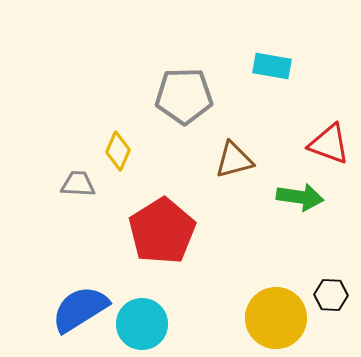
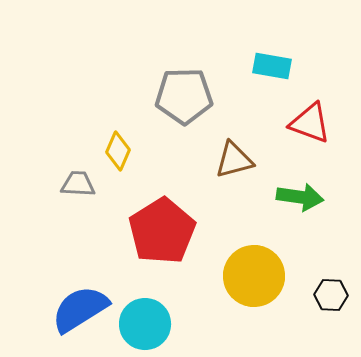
red triangle: moved 19 px left, 21 px up
yellow circle: moved 22 px left, 42 px up
cyan circle: moved 3 px right
